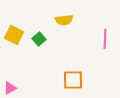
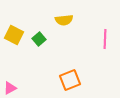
orange square: moved 3 px left; rotated 20 degrees counterclockwise
